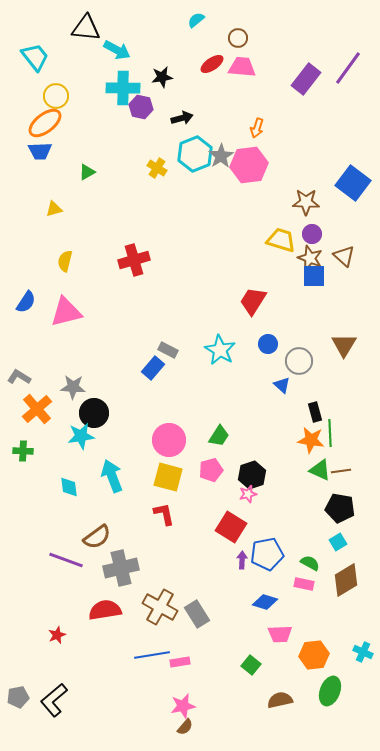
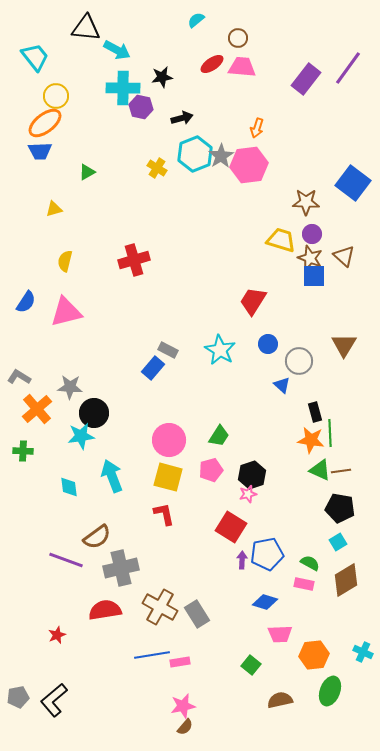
gray star at (73, 387): moved 3 px left
